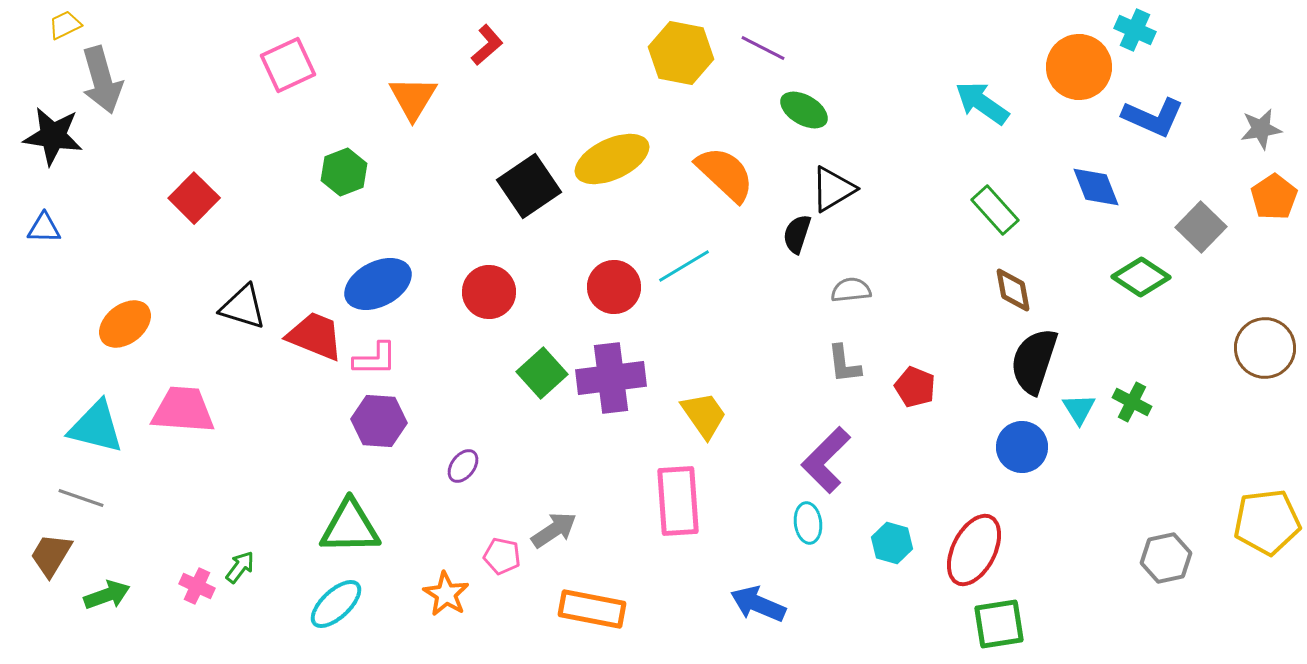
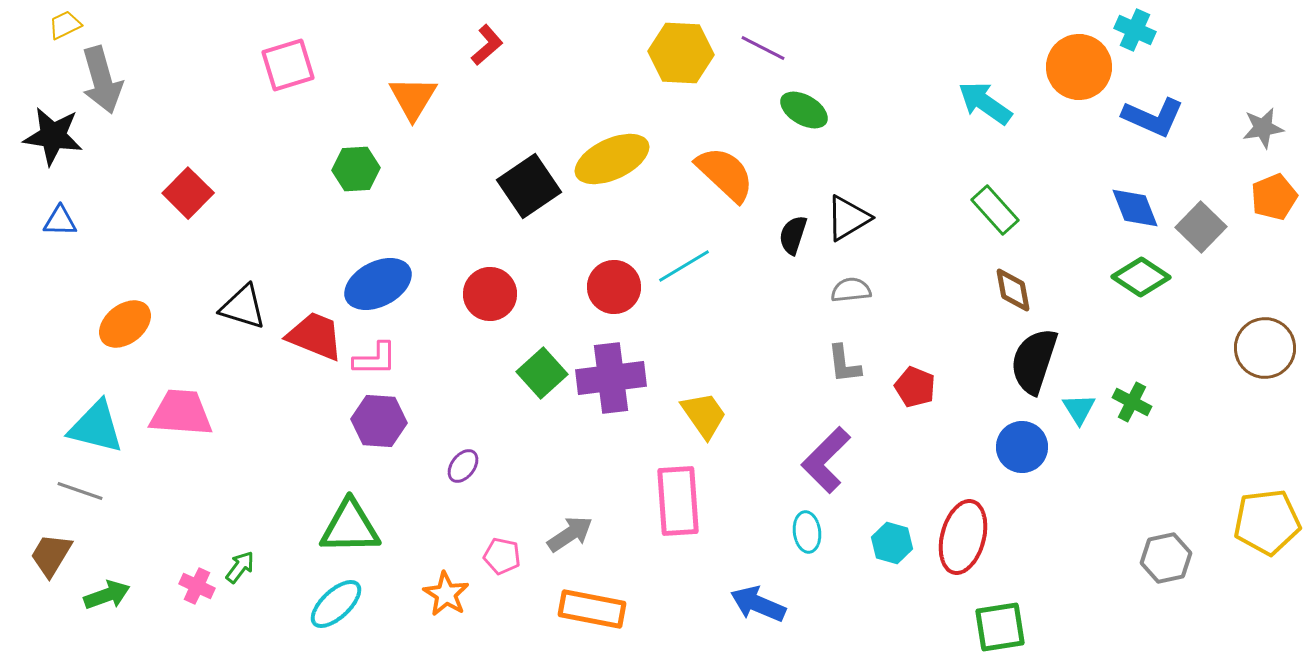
yellow hexagon at (681, 53): rotated 8 degrees counterclockwise
pink square at (288, 65): rotated 8 degrees clockwise
cyan arrow at (982, 103): moved 3 px right
gray star at (1261, 129): moved 2 px right, 1 px up
green hexagon at (344, 172): moved 12 px right, 3 px up; rotated 18 degrees clockwise
blue diamond at (1096, 187): moved 39 px right, 21 px down
black triangle at (833, 189): moved 15 px right, 29 px down
orange pentagon at (1274, 197): rotated 12 degrees clockwise
red square at (194, 198): moved 6 px left, 5 px up
blue triangle at (44, 228): moved 16 px right, 7 px up
black semicircle at (797, 234): moved 4 px left, 1 px down
red circle at (489, 292): moved 1 px right, 2 px down
pink trapezoid at (183, 410): moved 2 px left, 3 px down
gray line at (81, 498): moved 1 px left, 7 px up
cyan ellipse at (808, 523): moved 1 px left, 9 px down
gray arrow at (554, 530): moved 16 px right, 4 px down
red ellipse at (974, 550): moved 11 px left, 13 px up; rotated 12 degrees counterclockwise
green square at (999, 624): moved 1 px right, 3 px down
